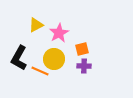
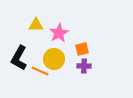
yellow triangle: rotated 28 degrees clockwise
